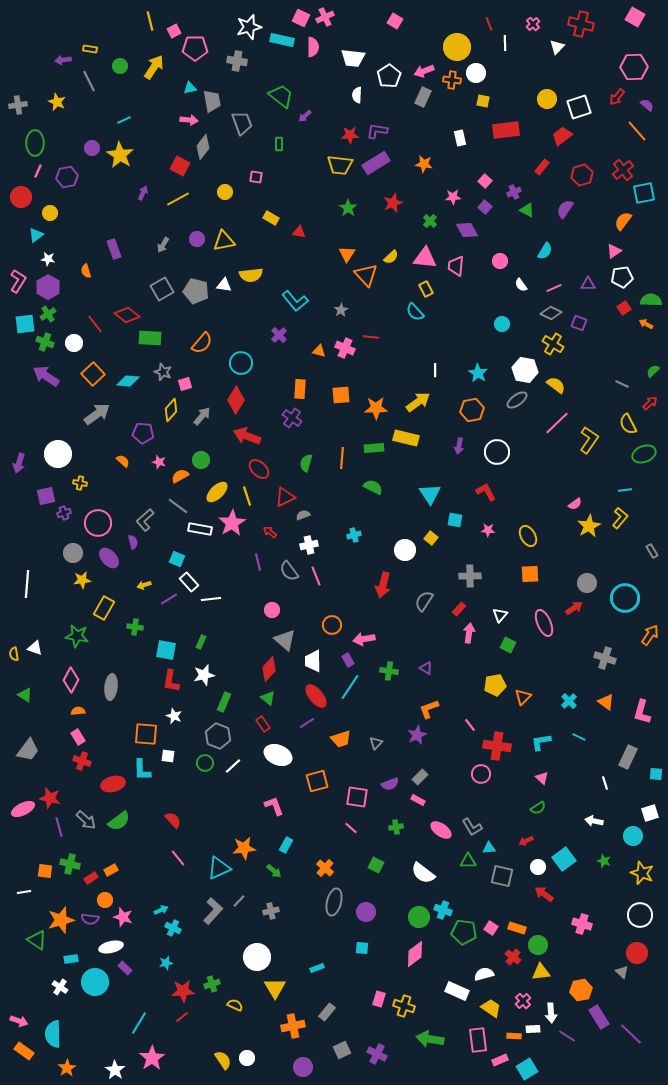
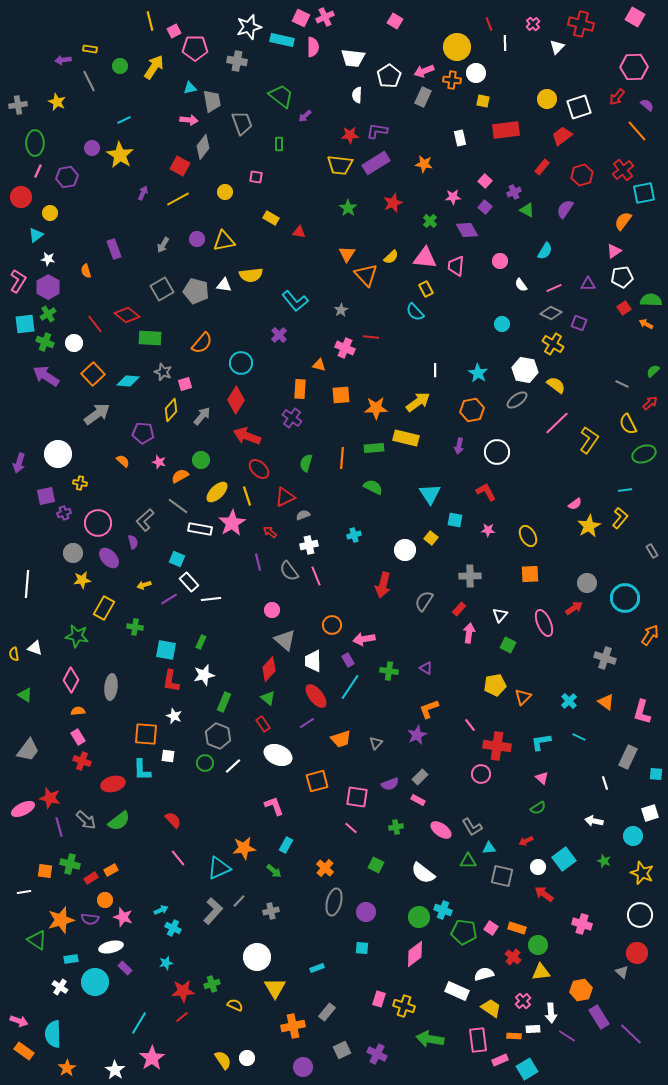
orange triangle at (319, 351): moved 14 px down
